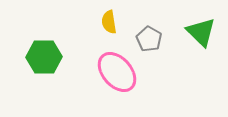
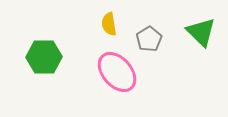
yellow semicircle: moved 2 px down
gray pentagon: rotated 10 degrees clockwise
